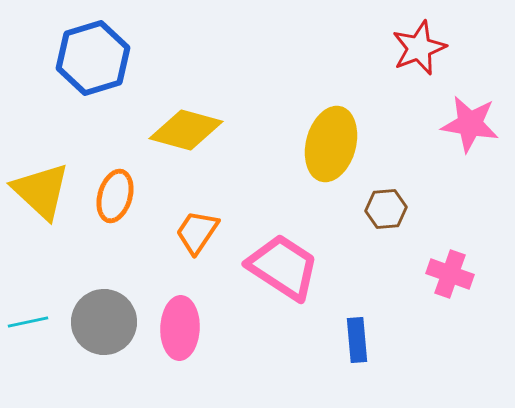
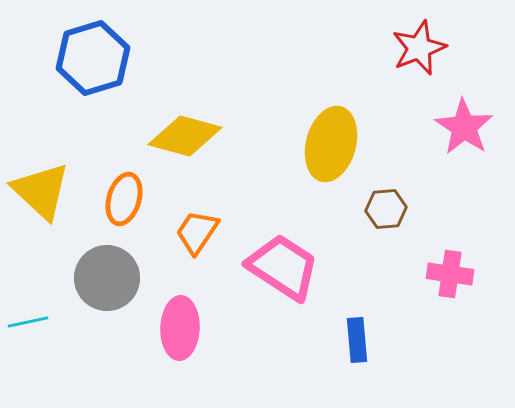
pink star: moved 6 px left, 3 px down; rotated 24 degrees clockwise
yellow diamond: moved 1 px left, 6 px down
orange ellipse: moved 9 px right, 3 px down
pink cross: rotated 12 degrees counterclockwise
gray circle: moved 3 px right, 44 px up
